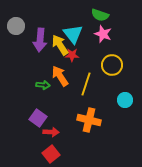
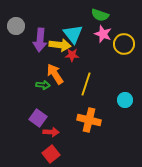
yellow arrow: rotated 130 degrees clockwise
yellow circle: moved 12 px right, 21 px up
orange arrow: moved 5 px left, 2 px up
